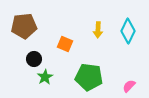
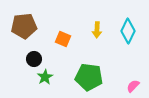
yellow arrow: moved 1 px left
orange square: moved 2 px left, 5 px up
pink semicircle: moved 4 px right
